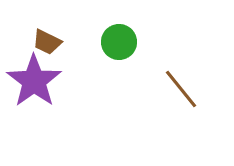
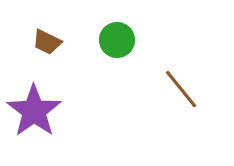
green circle: moved 2 px left, 2 px up
purple star: moved 30 px down
